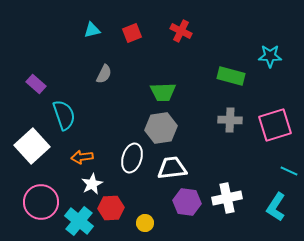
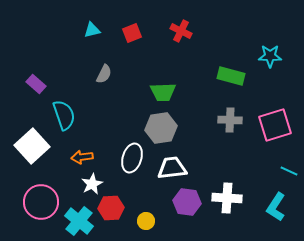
white cross: rotated 16 degrees clockwise
yellow circle: moved 1 px right, 2 px up
